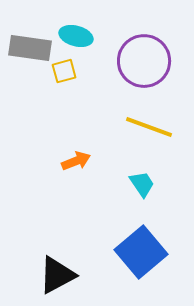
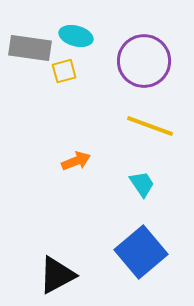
yellow line: moved 1 px right, 1 px up
